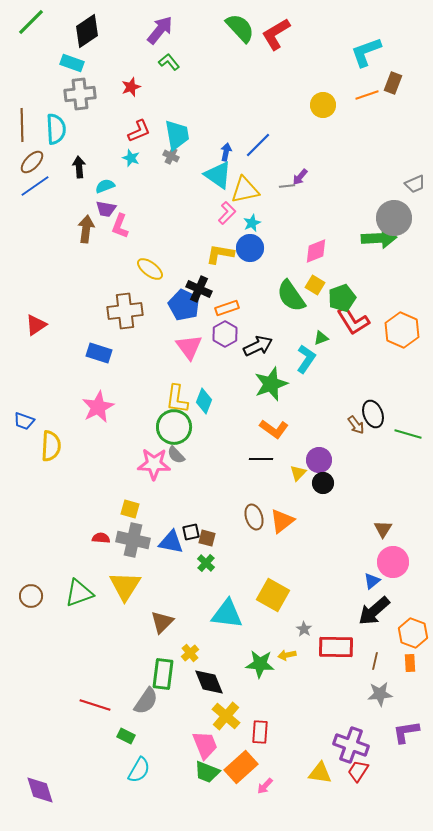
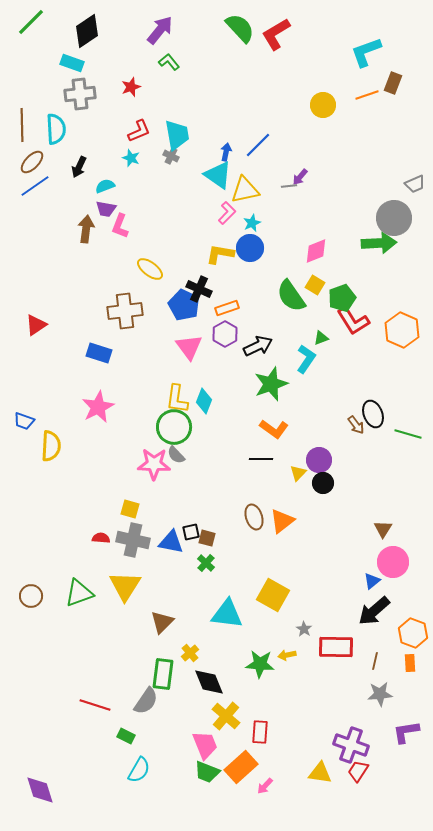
black arrow at (79, 167): rotated 150 degrees counterclockwise
gray line at (287, 186): moved 2 px right
green arrow at (379, 238): moved 5 px down
